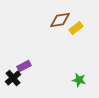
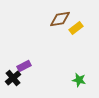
brown diamond: moved 1 px up
